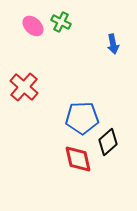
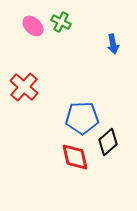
red diamond: moved 3 px left, 2 px up
